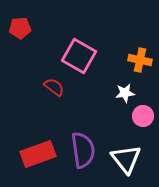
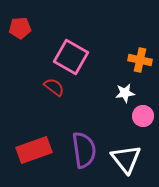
pink square: moved 8 px left, 1 px down
purple semicircle: moved 1 px right
red rectangle: moved 4 px left, 4 px up
